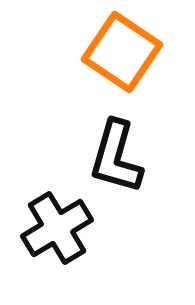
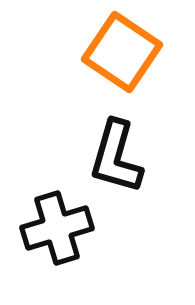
black cross: rotated 14 degrees clockwise
